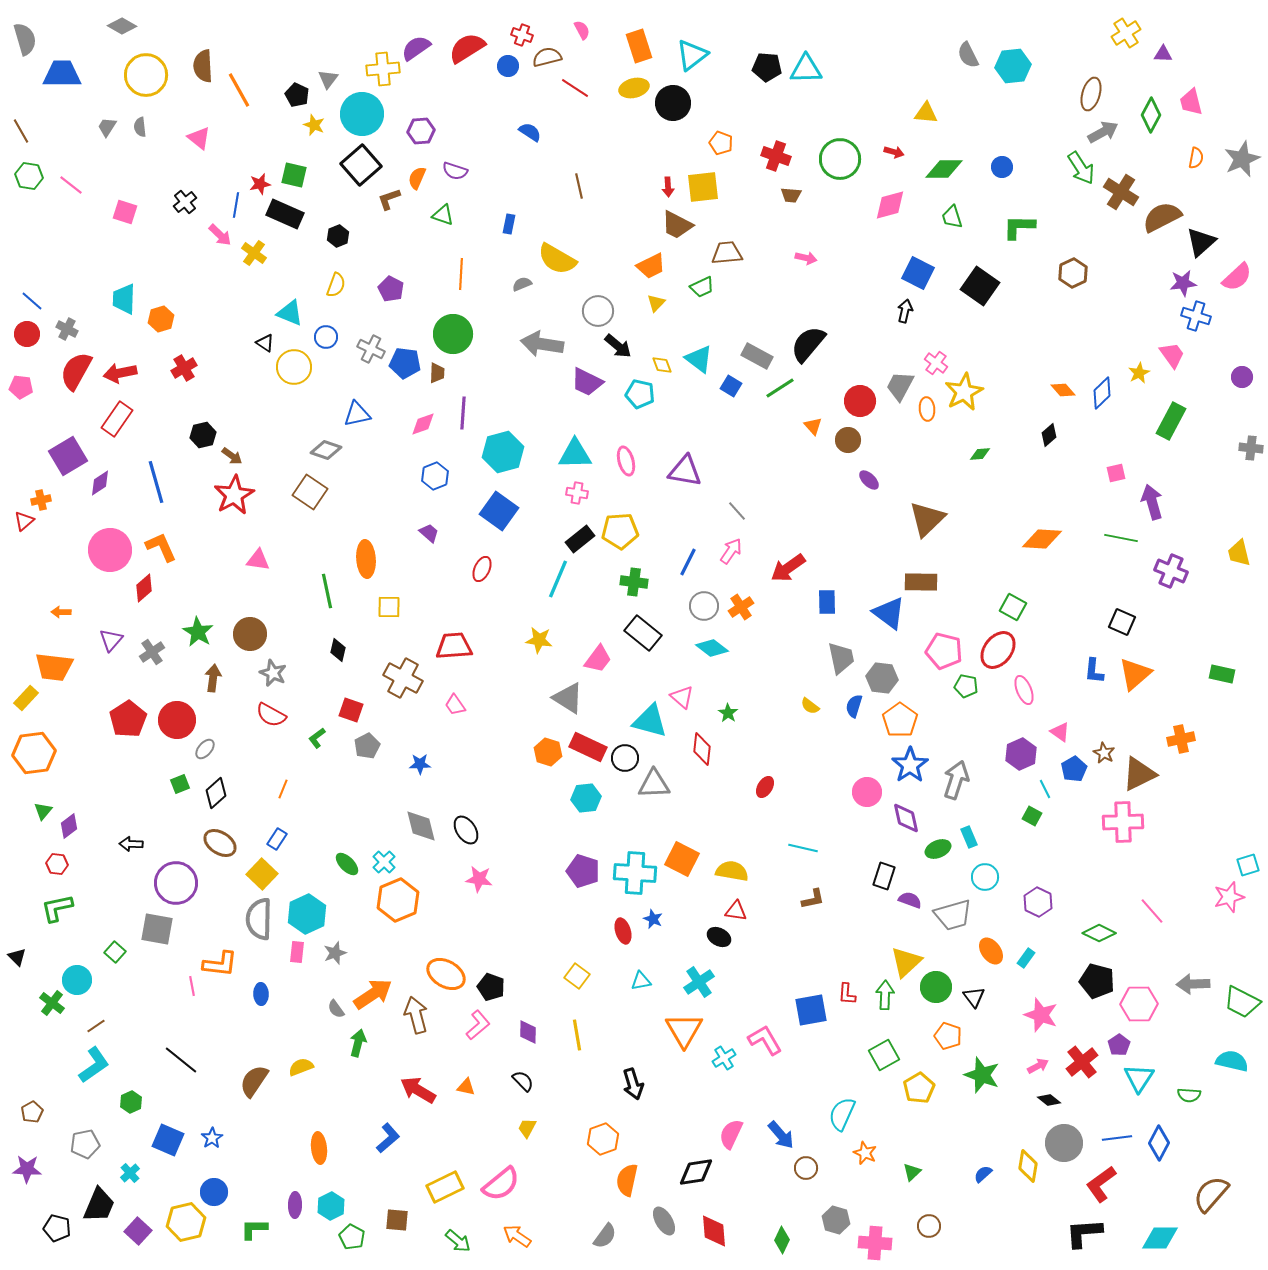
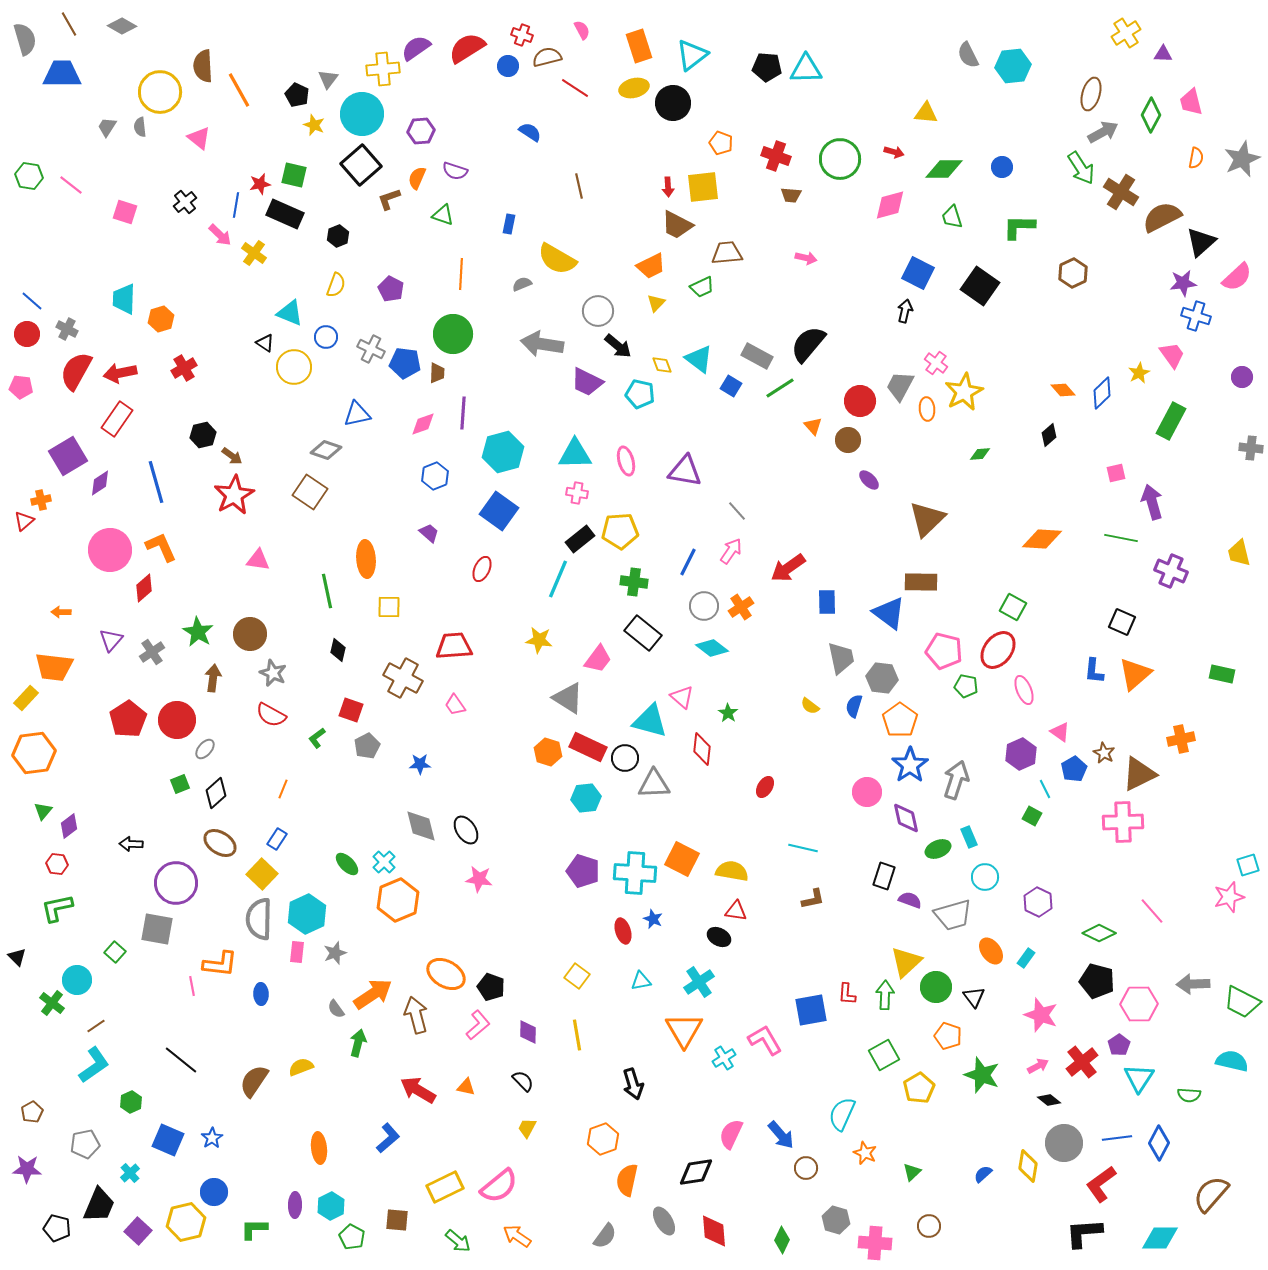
yellow circle at (146, 75): moved 14 px right, 17 px down
brown line at (21, 131): moved 48 px right, 107 px up
pink semicircle at (501, 1184): moved 2 px left, 2 px down
